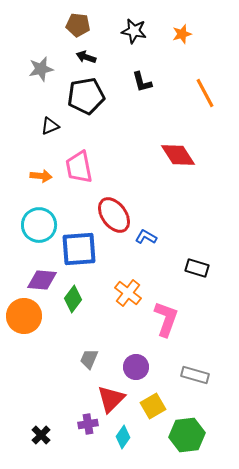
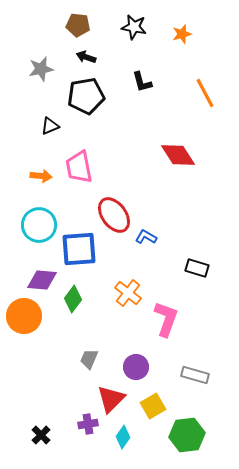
black star: moved 4 px up
